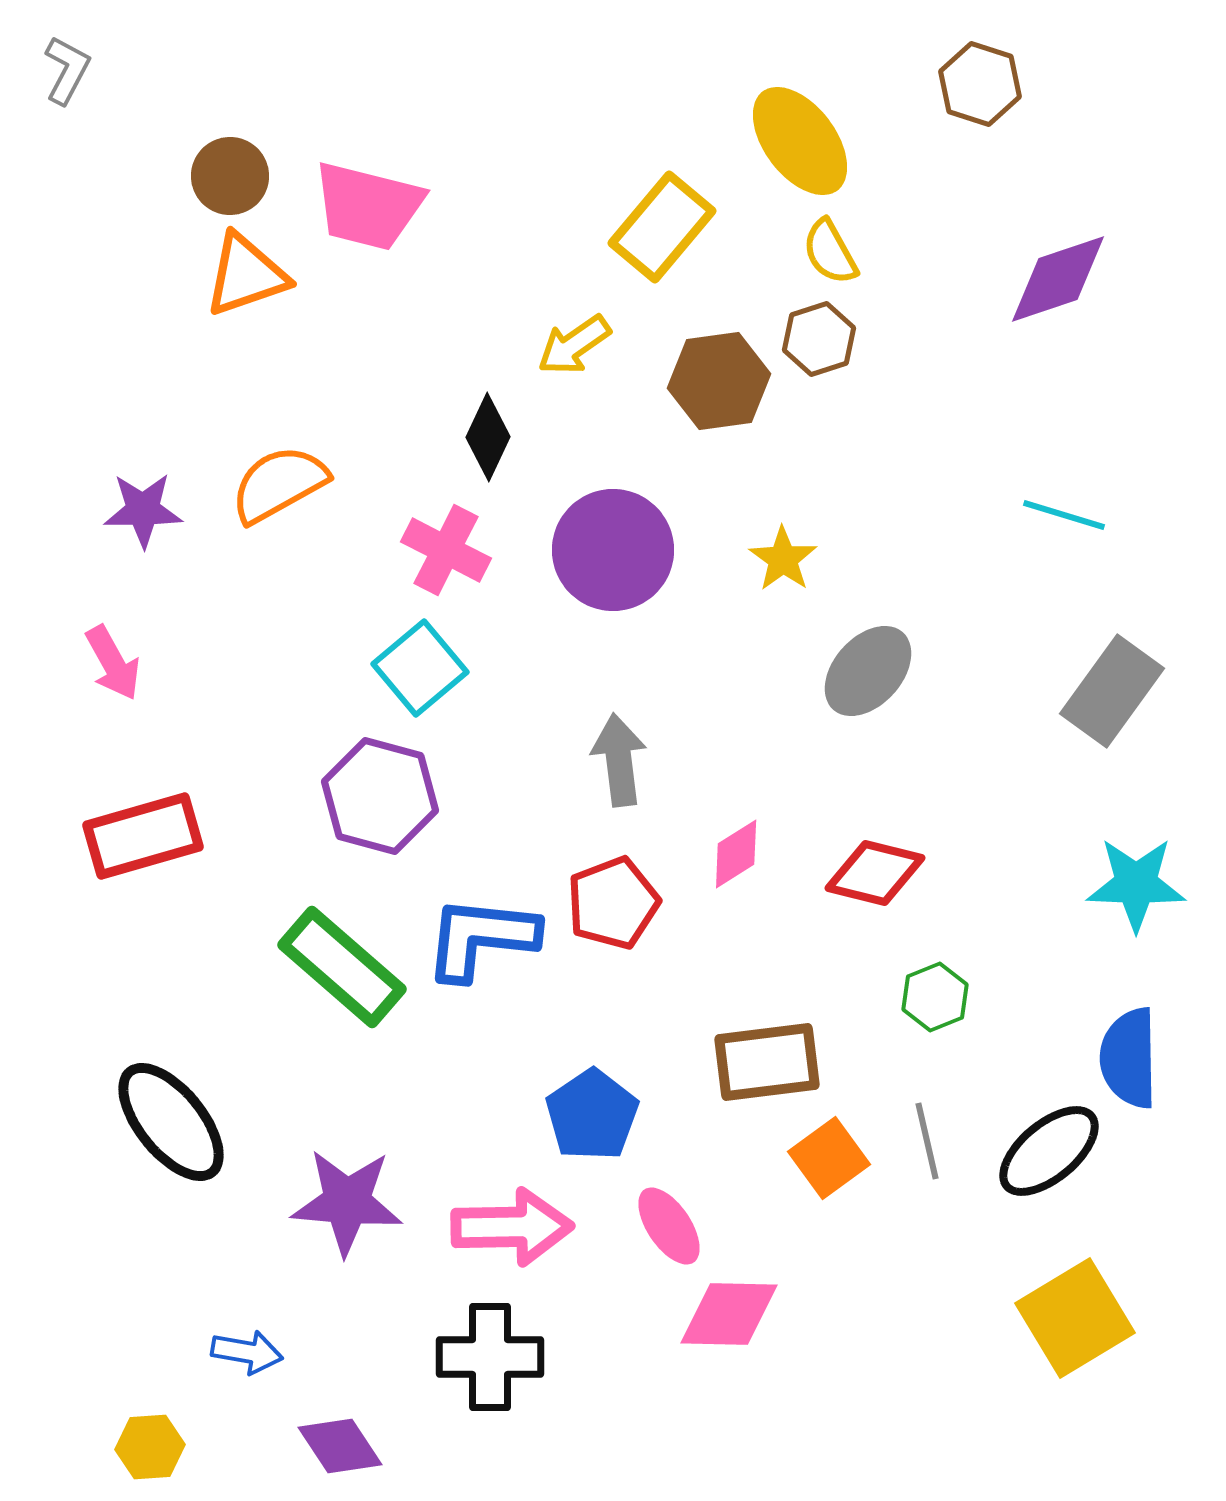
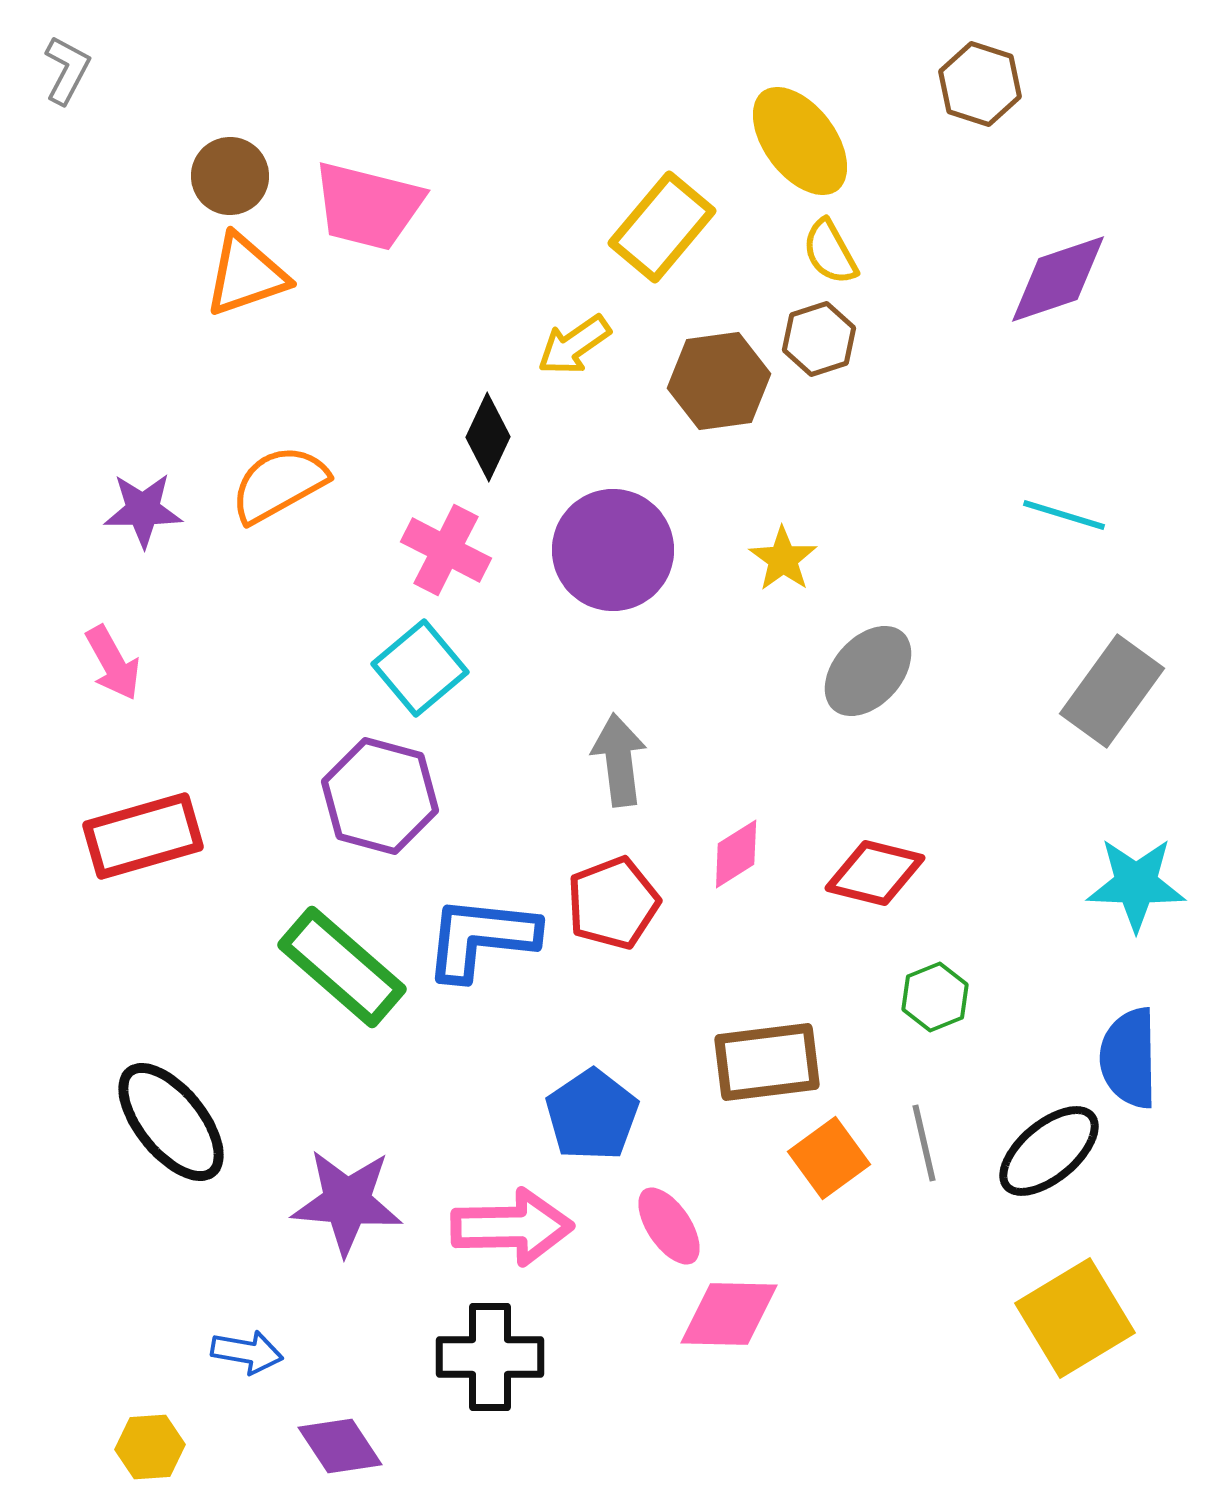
gray line at (927, 1141): moved 3 px left, 2 px down
